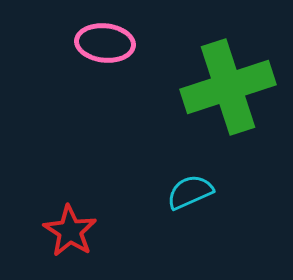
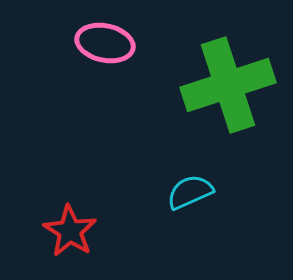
pink ellipse: rotated 6 degrees clockwise
green cross: moved 2 px up
